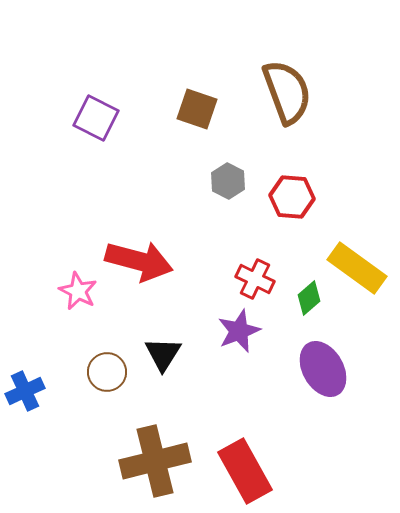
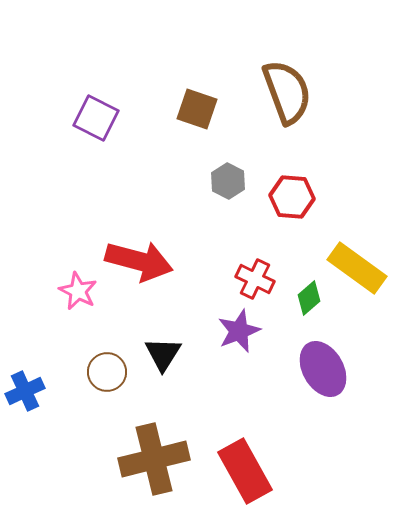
brown cross: moved 1 px left, 2 px up
